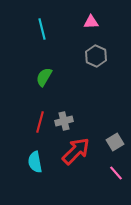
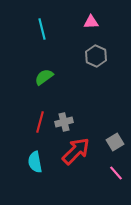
green semicircle: rotated 24 degrees clockwise
gray cross: moved 1 px down
